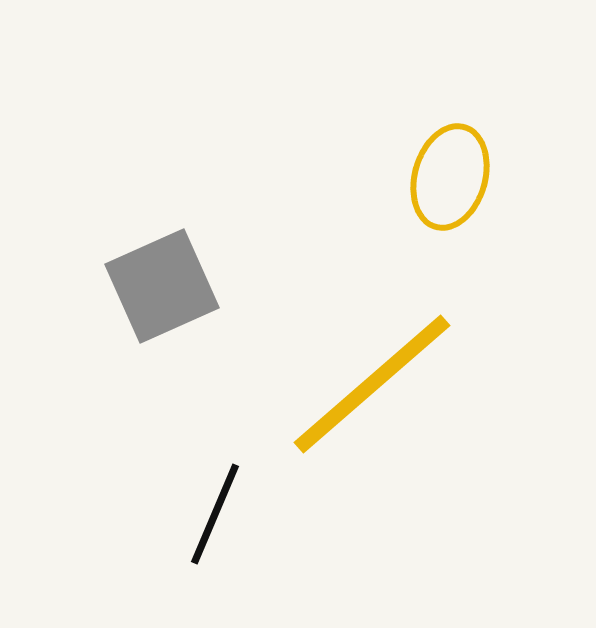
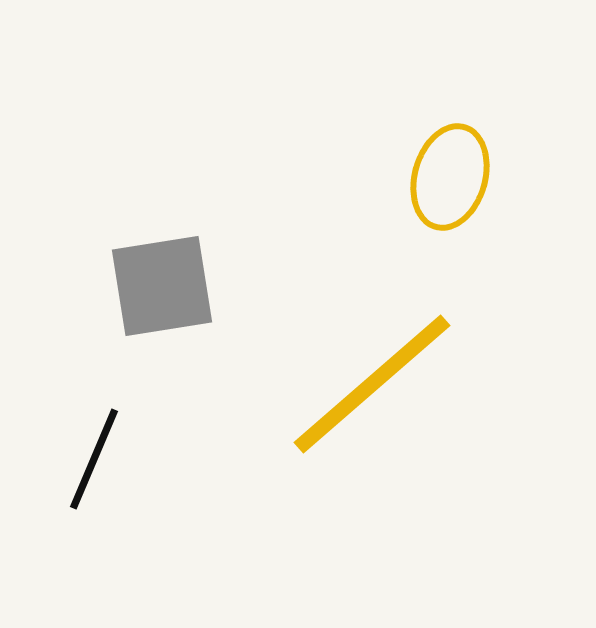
gray square: rotated 15 degrees clockwise
black line: moved 121 px left, 55 px up
